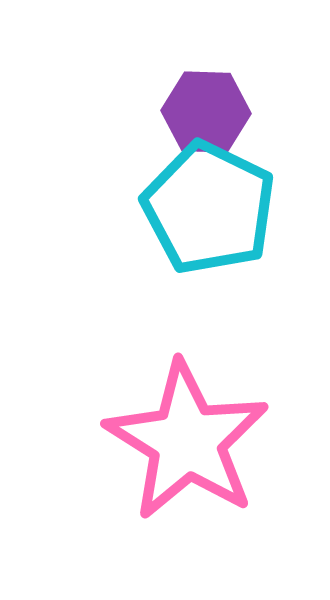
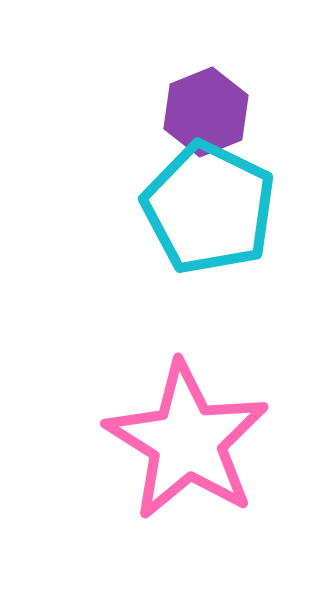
purple hexagon: rotated 24 degrees counterclockwise
